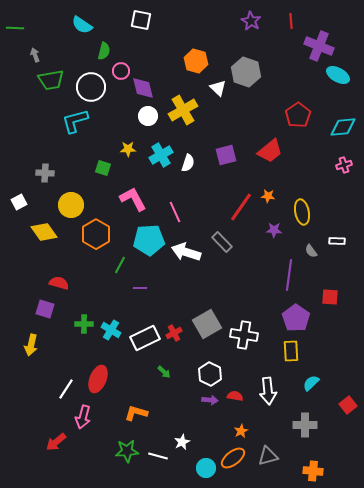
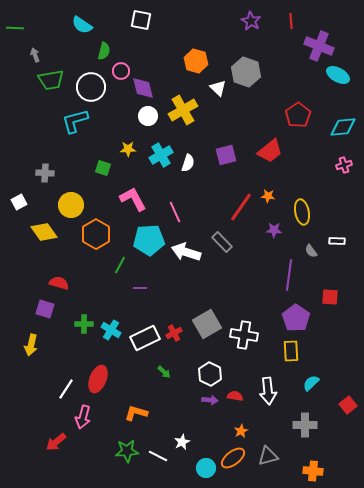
white line at (158, 456): rotated 12 degrees clockwise
